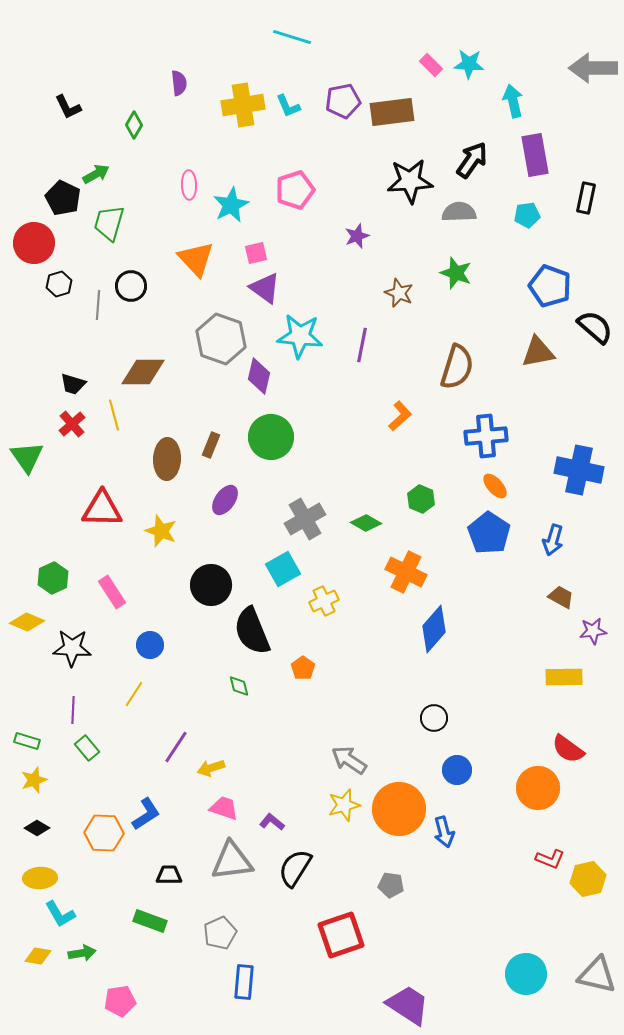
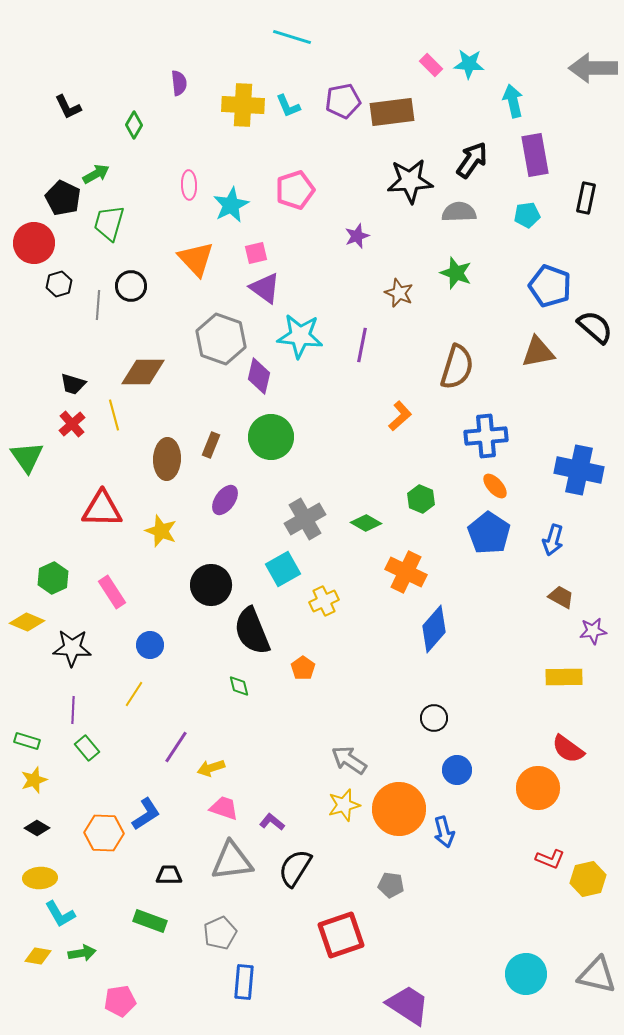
yellow cross at (243, 105): rotated 12 degrees clockwise
